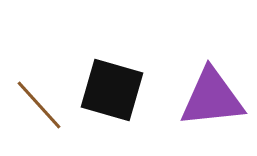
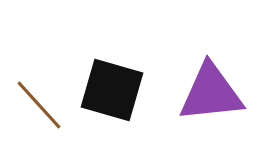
purple triangle: moved 1 px left, 5 px up
